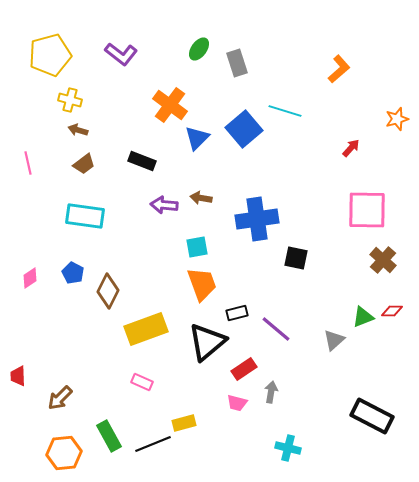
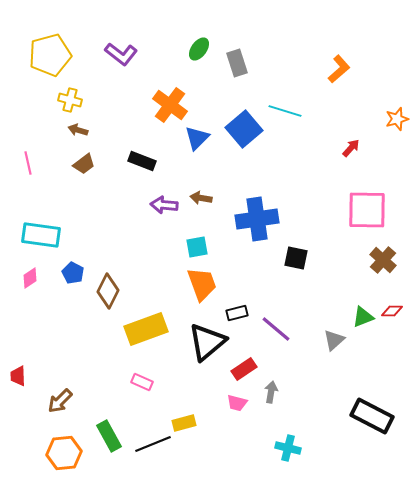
cyan rectangle at (85, 216): moved 44 px left, 19 px down
brown arrow at (60, 398): moved 3 px down
